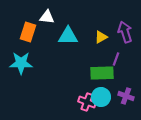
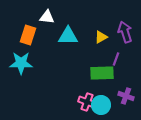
orange rectangle: moved 3 px down
cyan circle: moved 8 px down
